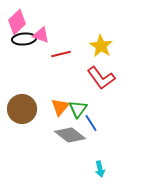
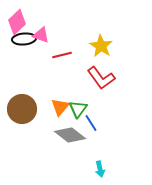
red line: moved 1 px right, 1 px down
